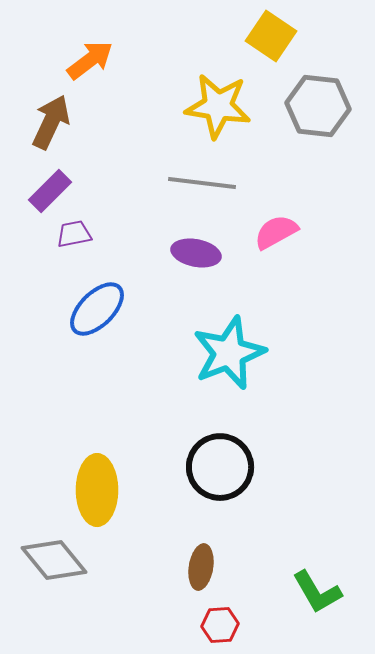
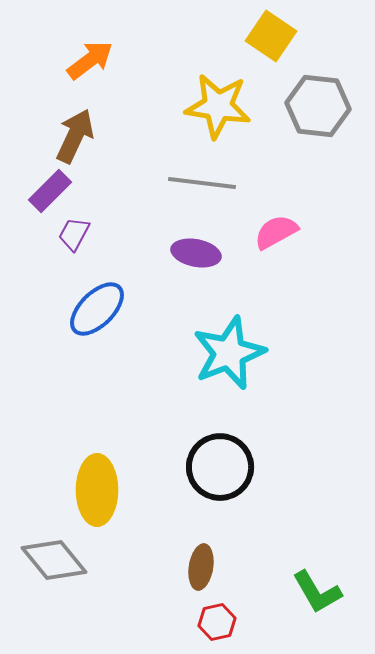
brown arrow: moved 24 px right, 14 px down
purple trapezoid: rotated 51 degrees counterclockwise
red hexagon: moved 3 px left, 3 px up; rotated 9 degrees counterclockwise
